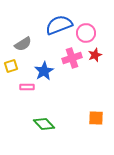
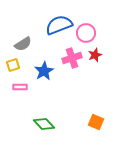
yellow square: moved 2 px right, 1 px up
pink rectangle: moved 7 px left
orange square: moved 4 px down; rotated 21 degrees clockwise
